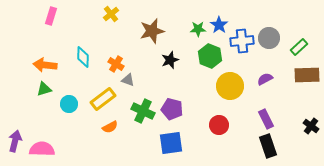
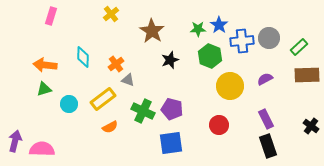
brown star: rotated 25 degrees counterclockwise
orange cross: rotated 21 degrees clockwise
